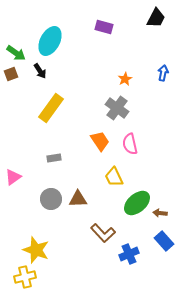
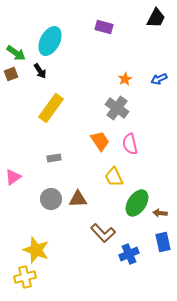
blue arrow: moved 4 px left, 6 px down; rotated 126 degrees counterclockwise
green ellipse: rotated 16 degrees counterclockwise
blue rectangle: moved 1 px left, 1 px down; rotated 30 degrees clockwise
